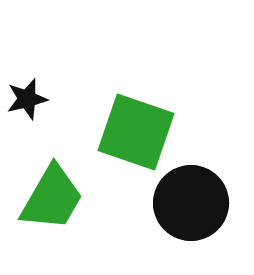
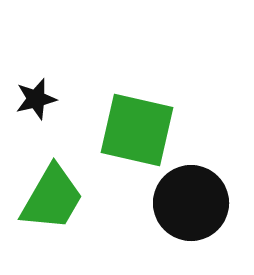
black star: moved 9 px right
green square: moved 1 px right, 2 px up; rotated 6 degrees counterclockwise
